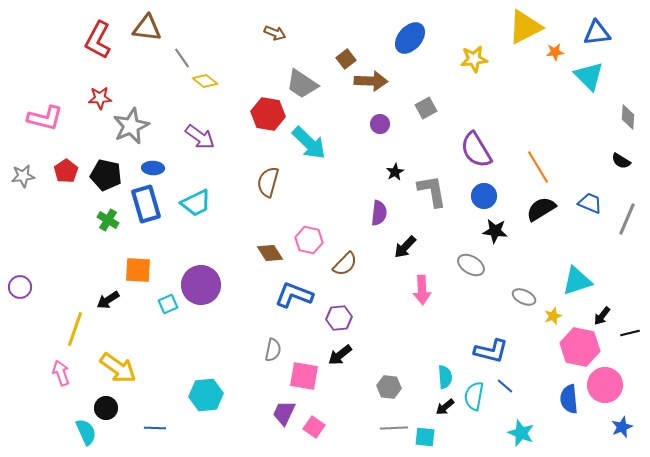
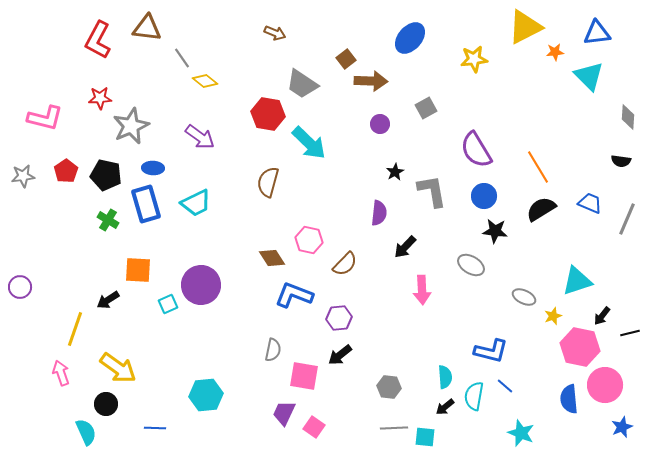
black semicircle at (621, 161): rotated 24 degrees counterclockwise
brown diamond at (270, 253): moved 2 px right, 5 px down
black circle at (106, 408): moved 4 px up
